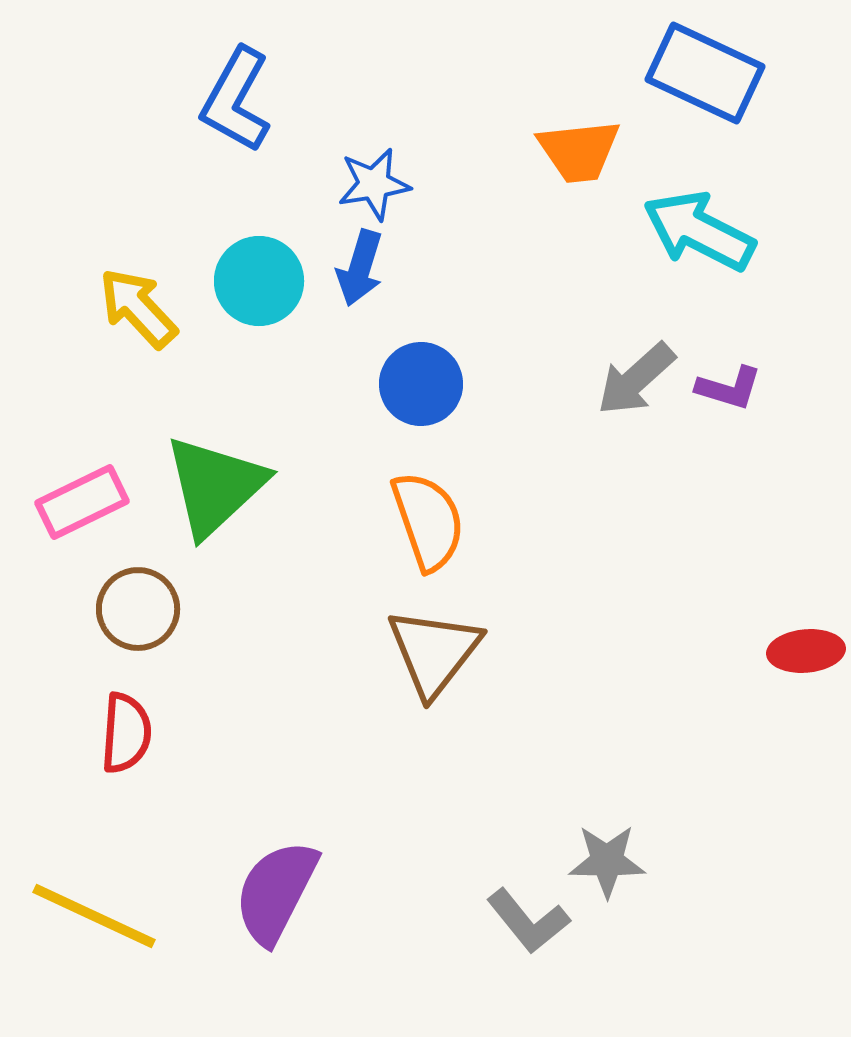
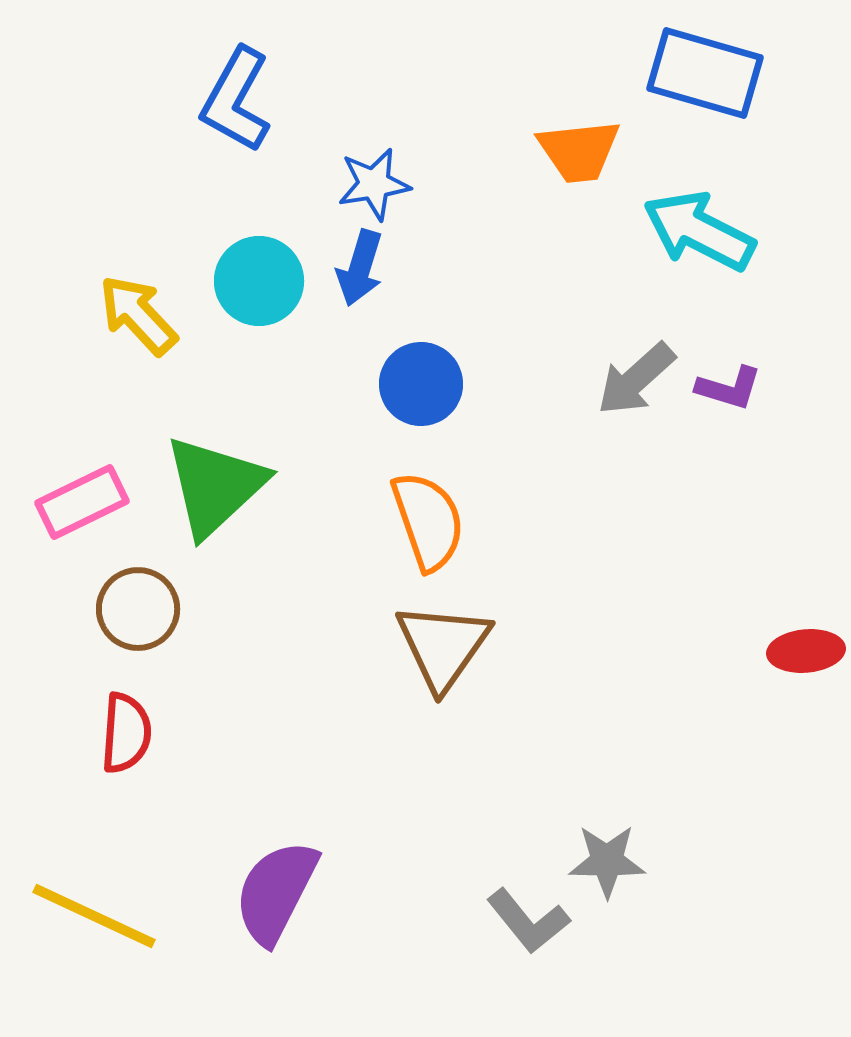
blue rectangle: rotated 9 degrees counterclockwise
yellow arrow: moved 7 px down
brown triangle: moved 9 px right, 6 px up; rotated 3 degrees counterclockwise
